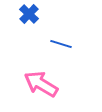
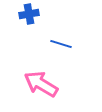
blue cross: rotated 36 degrees clockwise
